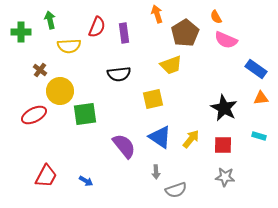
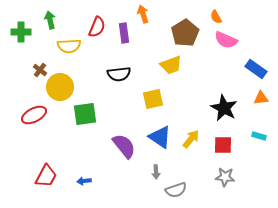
orange arrow: moved 14 px left
yellow circle: moved 4 px up
blue arrow: moved 2 px left; rotated 144 degrees clockwise
